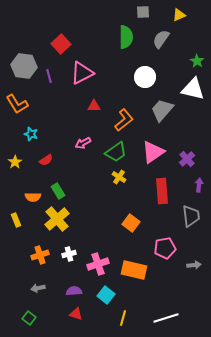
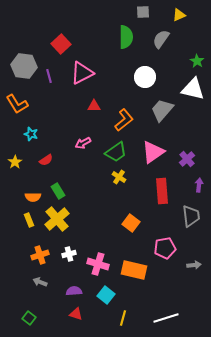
yellow rectangle at (16, 220): moved 13 px right
pink cross at (98, 264): rotated 35 degrees clockwise
gray arrow at (38, 288): moved 2 px right, 6 px up; rotated 32 degrees clockwise
